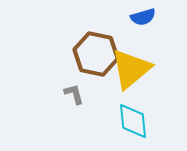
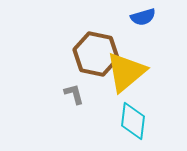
yellow triangle: moved 5 px left, 3 px down
cyan diamond: rotated 12 degrees clockwise
